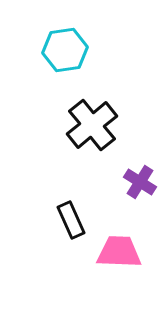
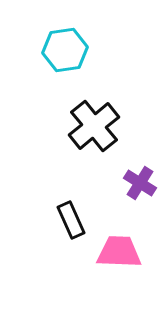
black cross: moved 2 px right, 1 px down
purple cross: moved 1 px down
